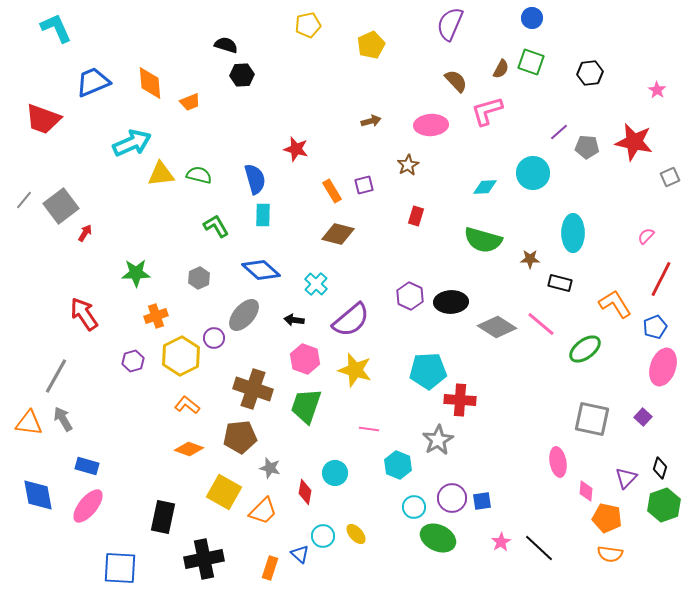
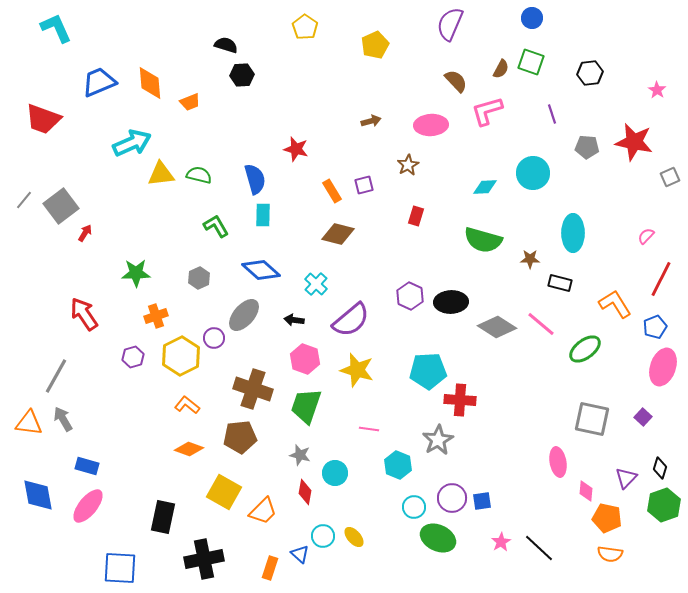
yellow pentagon at (308, 25): moved 3 px left, 2 px down; rotated 25 degrees counterclockwise
yellow pentagon at (371, 45): moved 4 px right
blue trapezoid at (93, 82): moved 6 px right
purple line at (559, 132): moved 7 px left, 18 px up; rotated 66 degrees counterclockwise
purple hexagon at (133, 361): moved 4 px up
yellow star at (355, 370): moved 2 px right
gray star at (270, 468): moved 30 px right, 13 px up
yellow ellipse at (356, 534): moved 2 px left, 3 px down
